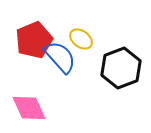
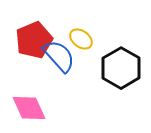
blue semicircle: moved 1 px left, 1 px up
black hexagon: rotated 9 degrees counterclockwise
